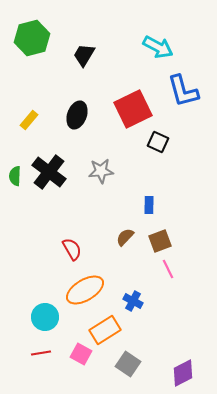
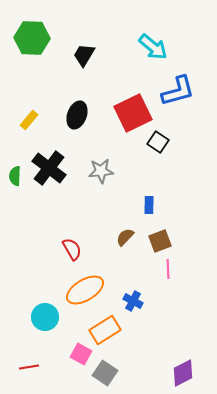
green hexagon: rotated 16 degrees clockwise
cyan arrow: moved 5 px left; rotated 12 degrees clockwise
blue L-shape: moved 5 px left; rotated 90 degrees counterclockwise
red square: moved 4 px down
black square: rotated 10 degrees clockwise
black cross: moved 4 px up
pink line: rotated 24 degrees clockwise
red line: moved 12 px left, 14 px down
gray square: moved 23 px left, 9 px down
